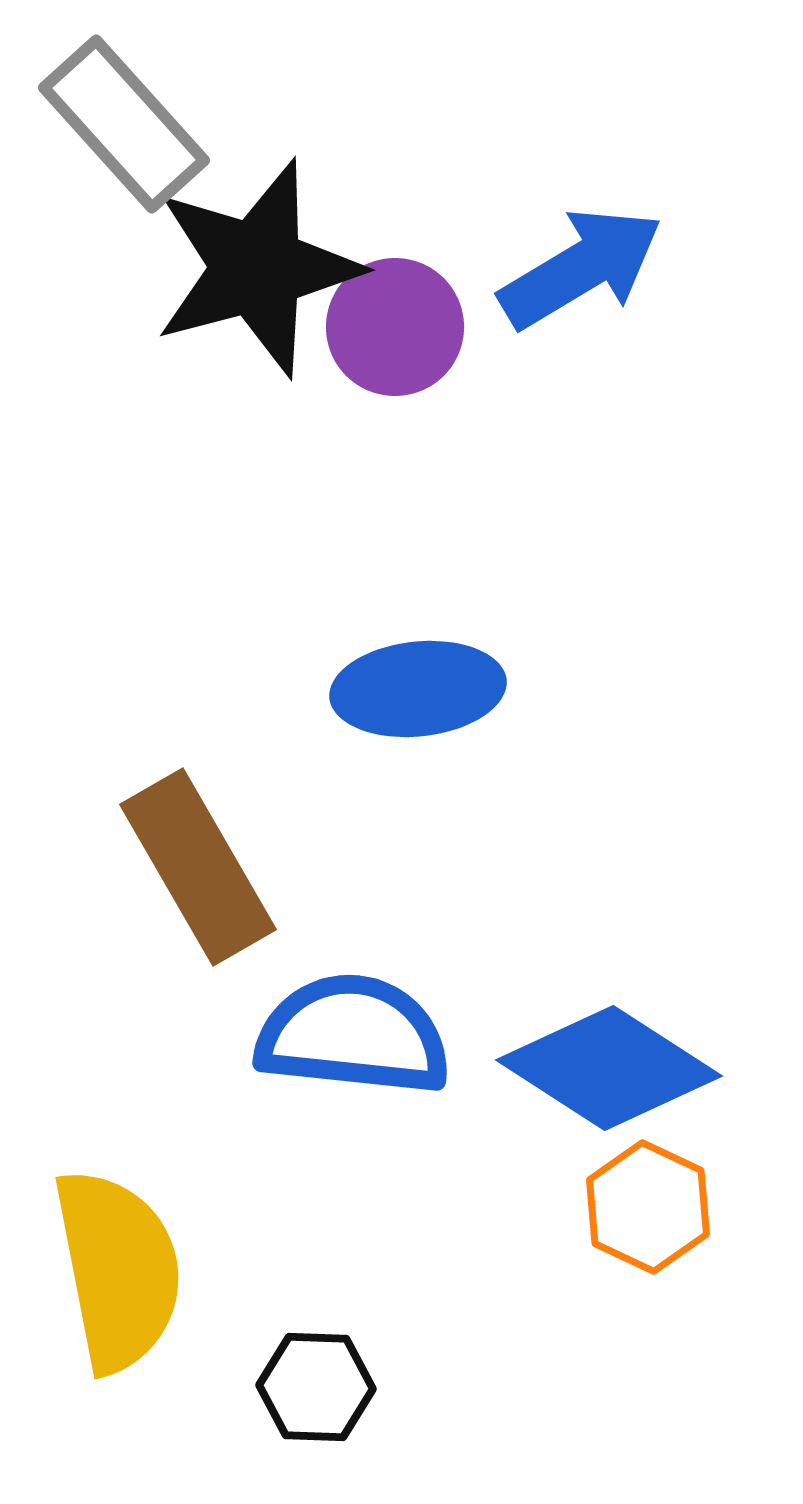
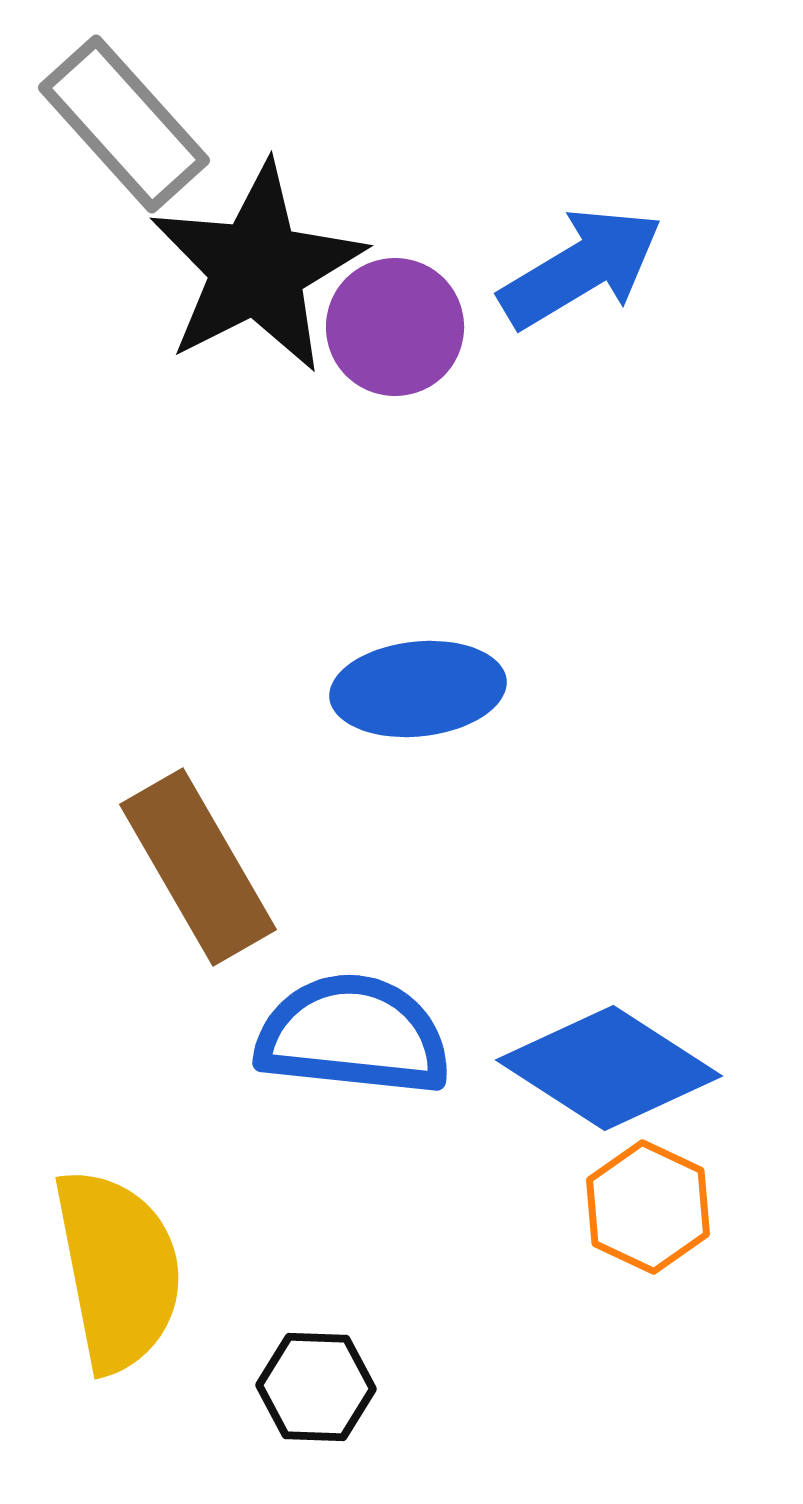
black star: rotated 12 degrees counterclockwise
